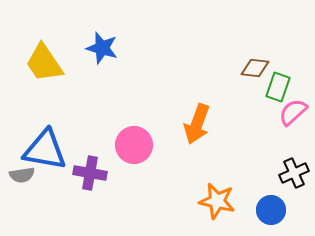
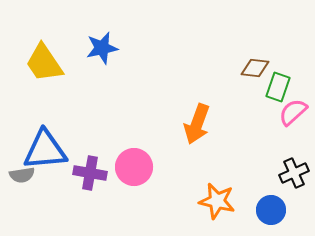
blue star: rotated 28 degrees counterclockwise
pink circle: moved 22 px down
blue triangle: rotated 15 degrees counterclockwise
